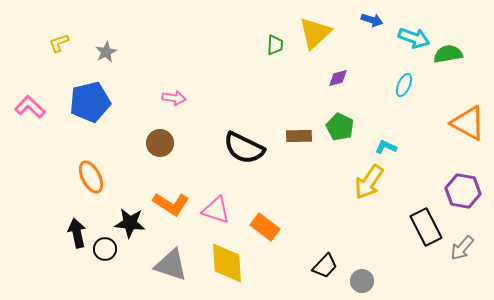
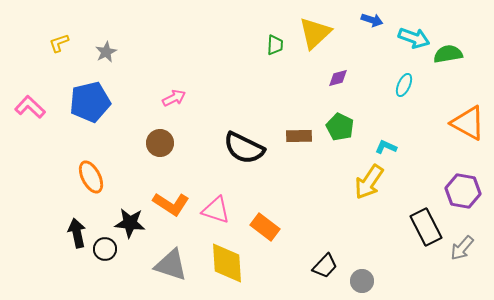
pink arrow: rotated 35 degrees counterclockwise
